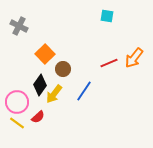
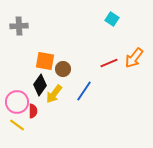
cyan square: moved 5 px right, 3 px down; rotated 24 degrees clockwise
gray cross: rotated 30 degrees counterclockwise
orange square: moved 7 px down; rotated 36 degrees counterclockwise
red semicircle: moved 5 px left, 6 px up; rotated 48 degrees counterclockwise
yellow line: moved 2 px down
